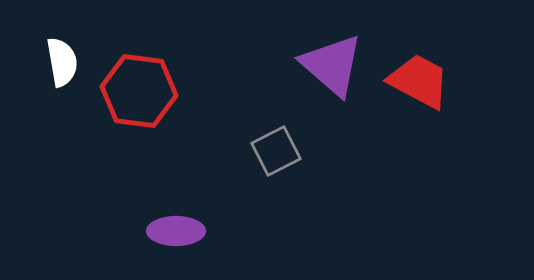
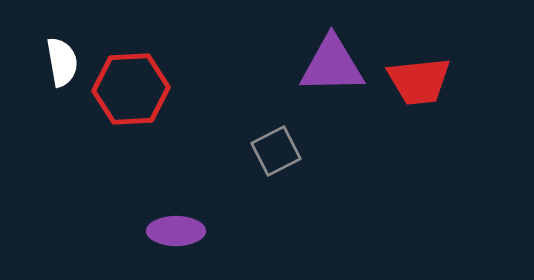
purple triangle: rotated 42 degrees counterclockwise
red trapezoid: rotated 146 degrees clockwise
red hexagon: moved 8 px left, 2 px up; rotated 10 degrees counterclockwise
